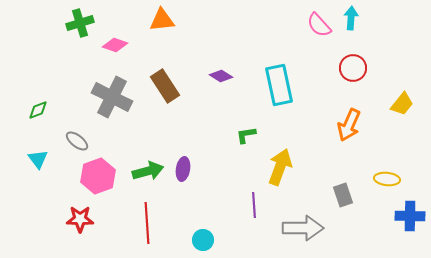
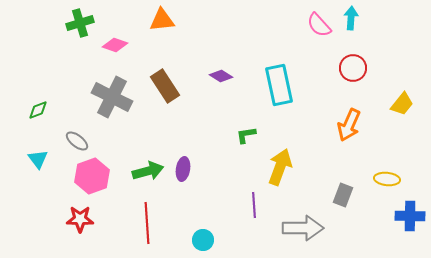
pink hexagon: moved 6 px left
gray rectangle: rotated 40 degrees clockwise
